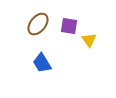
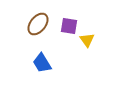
yellow triangle: moved 2 px left
